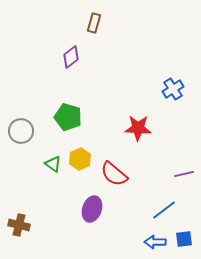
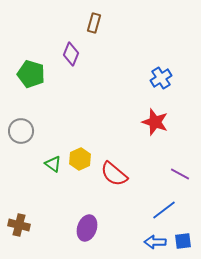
purple diamond: moved 3 px up; rotated 30 degrees counterclockwise
blue cross: moved 12 px left, 11 px up
green pentagon: moved 37 px left, 43 px up
red star: moved 17 px right, 6 px up; rotated 16 degrees clockwise
purple line: moved 4 px left; rotated 42 degrees clockwise
purple ellipse: moved 5 px left, 19 px down
blue square: moved 1 px left, 2 px down
